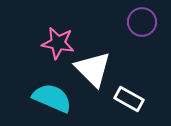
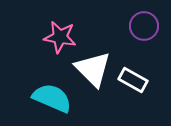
purple circle: moved 2 px right, 4 px down
pink star: moved 2 px right, 6 px up
white rectangle: moved 4 px right, 19 px up
